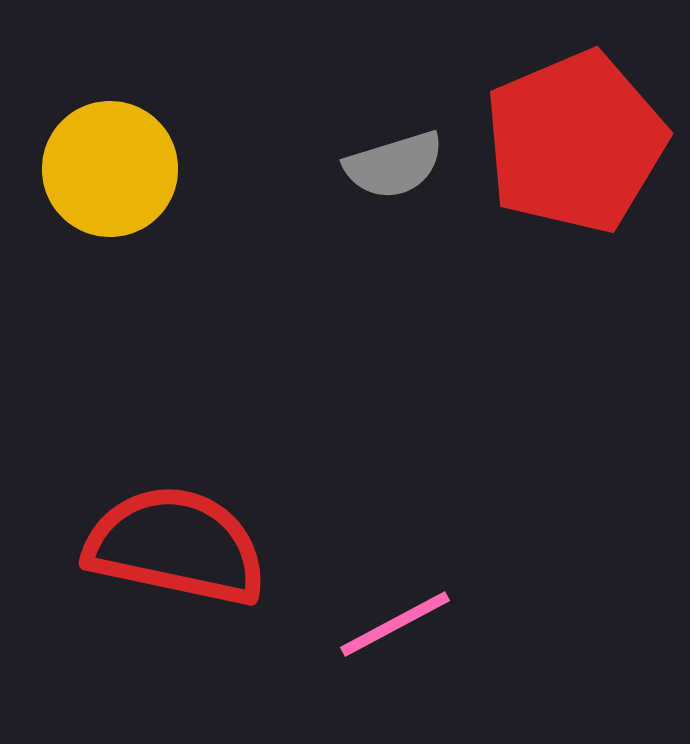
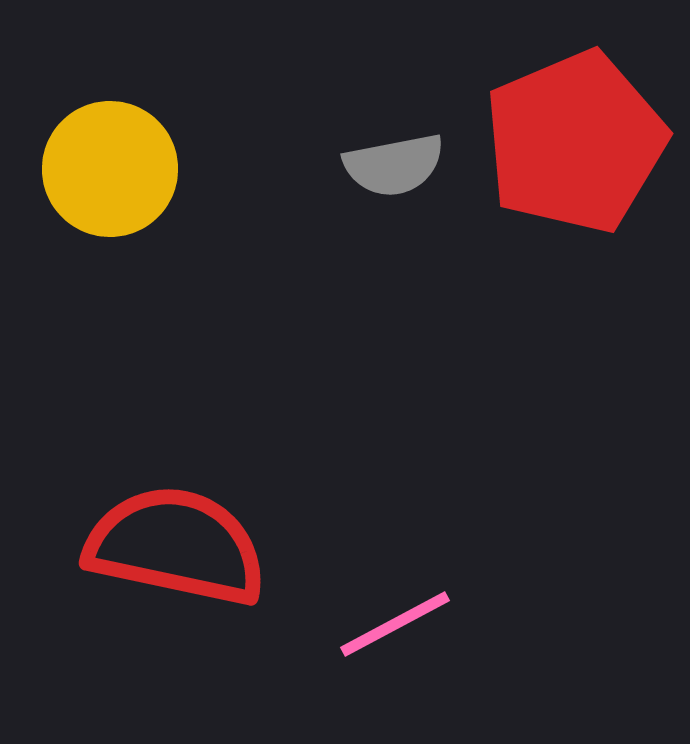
gray semicircle: rotated 6 degrees clockwise
